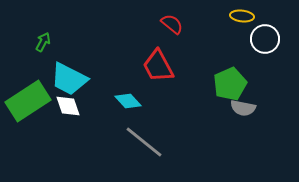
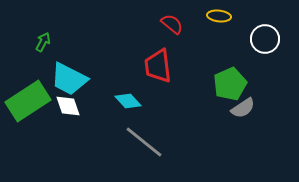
yellow ellipse: moved 23 px left
red trapezoid: rotated 21 degrees clockwise
gray semicircle: rotated 45 degrees counterclockwise
